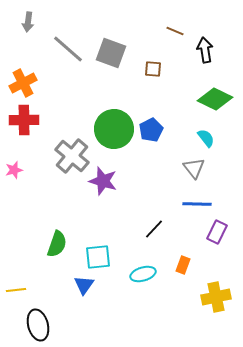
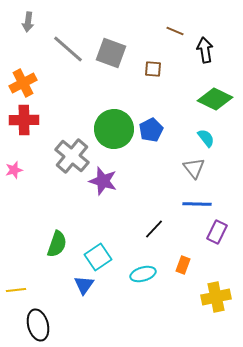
cyan square: rotated 28 degrees counterclockwise
